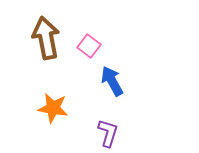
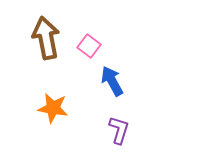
purple L-shape: moved 11 px right, 3 px up
